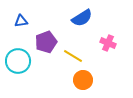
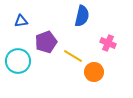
blue semicircle: moved 2 px up; rotated 45 degrees counterclockwise
orange circle: moved 11 px right, 8 px up
